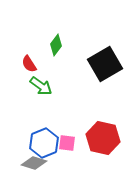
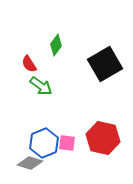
gray diamond: moved 4 px left
